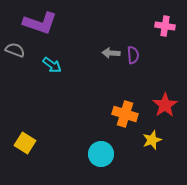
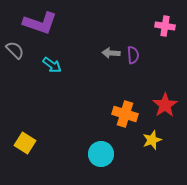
gray semicircle: rotated 24 degrees clockwise
